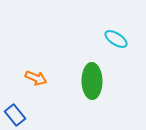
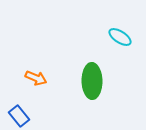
cyan ellipse: moved 4 px right, 2 px up
blue rectangle: moved 4 px right, 1 px down
